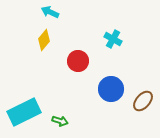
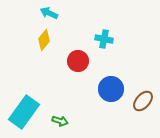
cyan arrow: moved 1 px left, 1 px down
cyan cross: moved 9 px left; rotated 18 degrees counterclockwise
cyan rectangle: rotated 28 degrees counterclockwise
